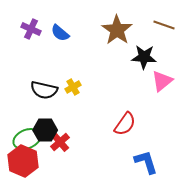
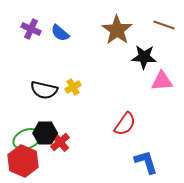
pink triangle: rotated 35 degrees clockwise
black hexagon: moved 3 px down
